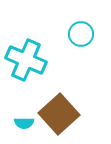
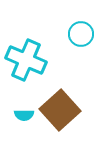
brown square: moved 1 px right, 4 px up
cyan semicircle: moved 8 px up
